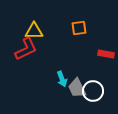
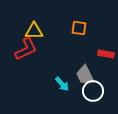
orange square: rotated 14 degrees clockwise
cyan arrow: moved 5 px down; rotated 21 degrees counterclockwise
gray trapezoid: moved 8 px right, 13 px up
